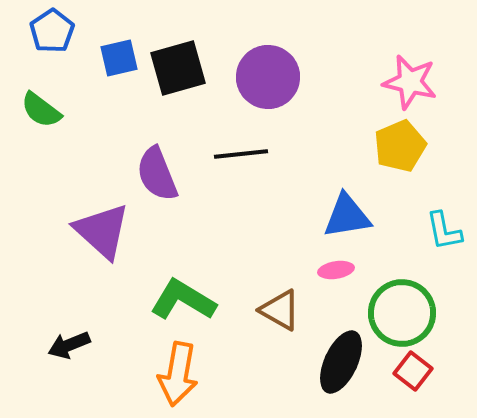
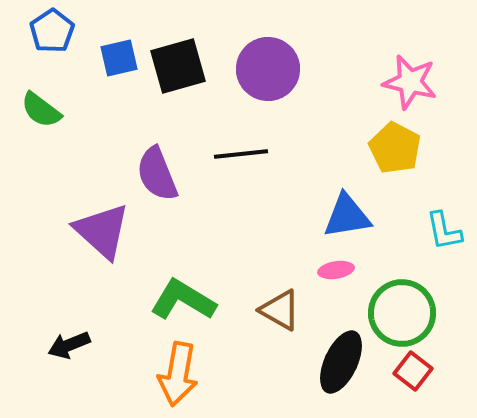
black square: moved 2 px up
purple circle: moved 8 px up
yellow pentagon: moved 5 px left, 2 px down; rotated 21 degrees counterclockwise
